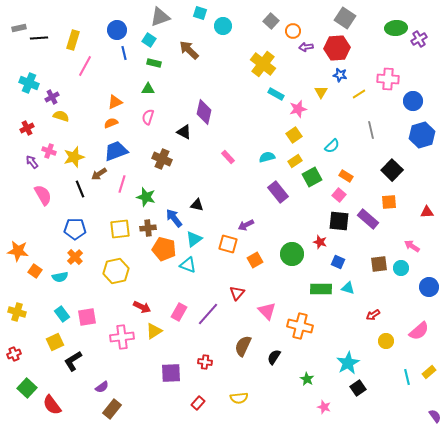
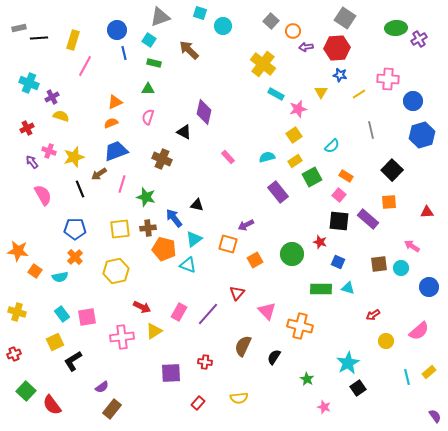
green square at (27, 388): moved 1 px left, 3 px down
